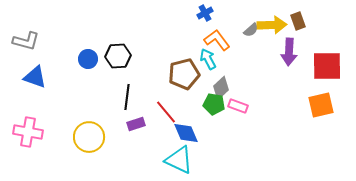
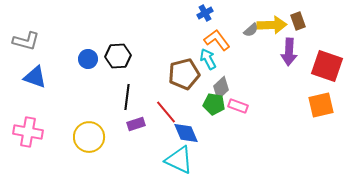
red square: rotated 20 degrees clockwise
